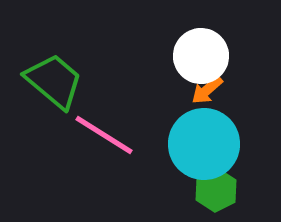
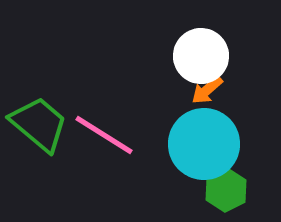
green trapezoid: moved 15 px left, 43 px down
green hexagon: moved 10 px right
